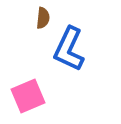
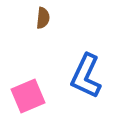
blue L-shape: moved 17 px right, 27 px down
